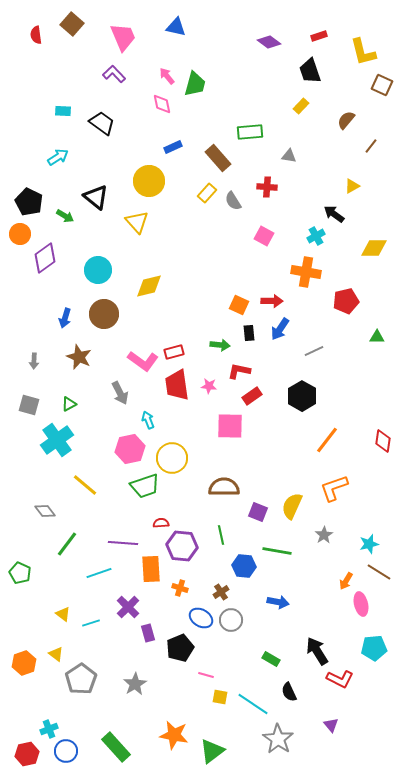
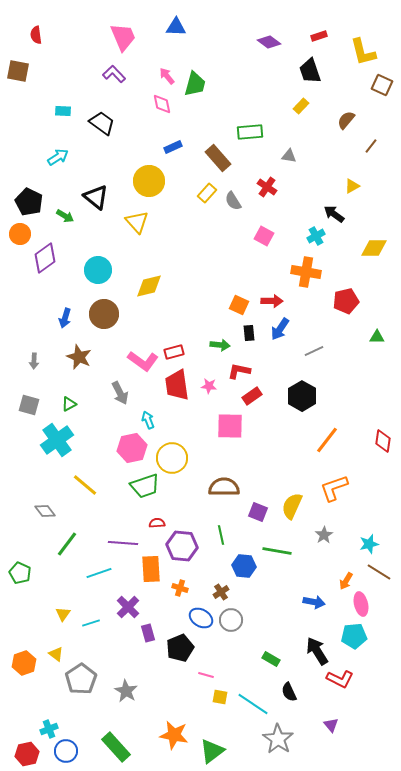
brown square at (72, 24): moved 54 px left, 47 px down; rotated 30 degrees counterclockwise
blue triangle at (176, 27): rotated 10 degrees counterclockwise
red cross at (267, 187): rotated 30 degrees clockwise
pink hexagon at (130, 449): moved 2 px right, 1 px up
red semicircle at (161, 523): moved 4 px left
blue arrow at (278, 602): moved 36 px right
yellow triangle at (63, 614): rotated 28 degrees clockwise
cyan pentagon at (374, 648): moved 20 px left, 12 px up
gray star at (135, 684): moved 9 px left, 7 px down; rotated 10 degrees counterclockwise
